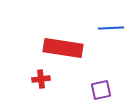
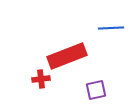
red rectangle: moved 4 px right, 8 px down; rotated 30 degrees counterclockwise
purple square: moved 5 px left
